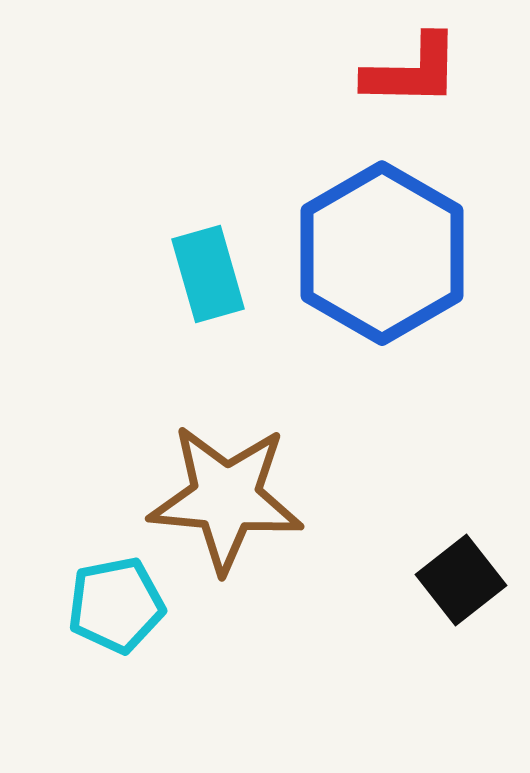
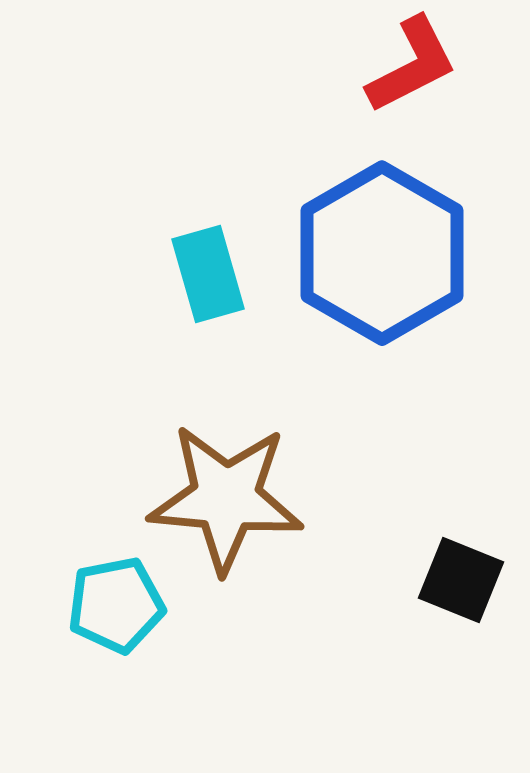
red L-shape: moved 6 px up; rotated 28 degrees counterclockwise
black square: rotated 30 degrees counterclockwise
